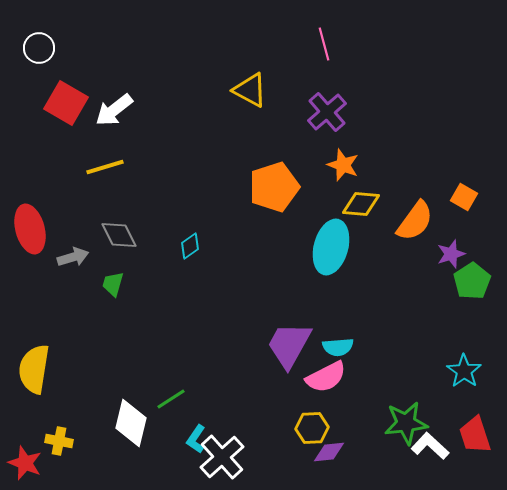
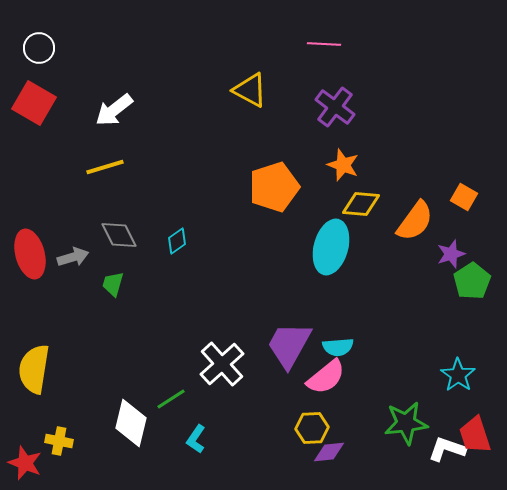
pink line: rotated 72 degrees counterclockwise
red square: moved 32 px left
purple cross: moved 8 px right, 5 px up; rotated 12 degrees counterclockwise
red ellipse: moved 25 px down
cyan diamond: moved 13 px left, 5 px up
cyan star: moved 6 px left, 4 px down
pink semicircle: rotated 12 degrees counterclockwise
white L-shape: moved 17 px right, 3 px down; rotated 24 degrees counterclockwise
white cross: moved 93 px up
